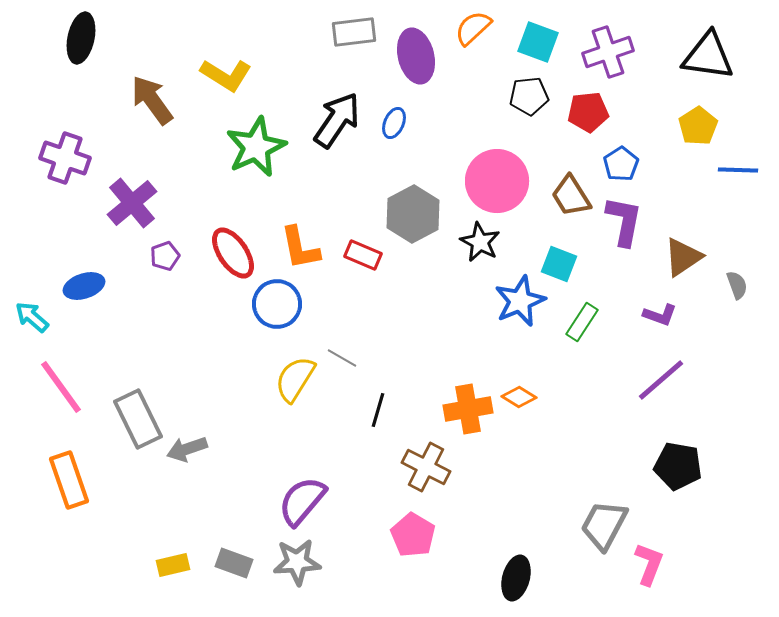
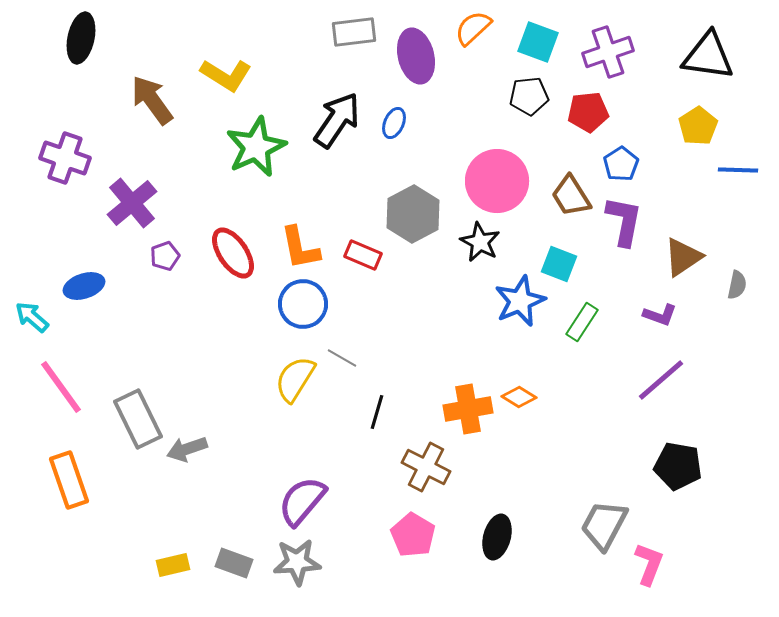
gray semicircle at (737, 285): rotated 32 degrees clockwise
blue circle at (277, 304): moved 26 px right
black line at (378, 410): moved 1 px left, 2 px down
black ellipse at (516, 578): moved 19 px left, 41 px up
